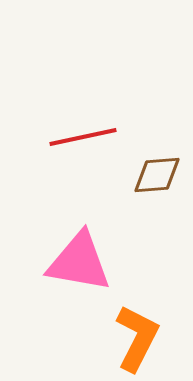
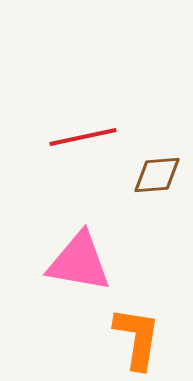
orange L-shape: rotated 18 degrees counterclockwise
